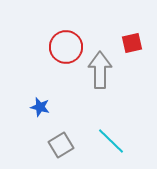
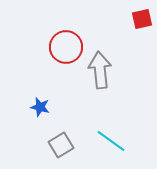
red square: moved 10 px right, 24 px up
gray arrow: rotated 6 degrees counterclockwise
cyan line: rotated 8 degrees counterclockwise
